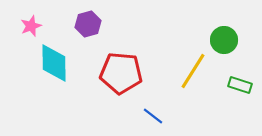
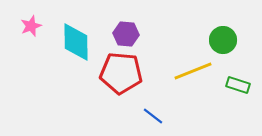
purple hexagon: moved 38 px right, 10 px down; rotated 20 degrees clockwise
green circle: moved 1 px left
cyan diamond: moved 22 px right, 21 px up
yellow line: rotated 36 degrees clockwise
green rectangle: moved 2 px left
